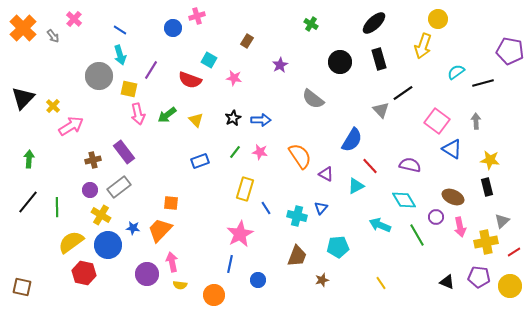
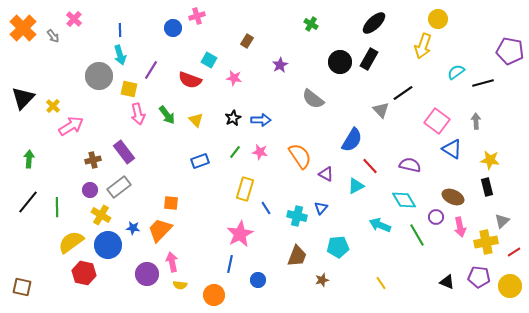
blue line at (120, 30): rotated 56 degrees clockwise
black rectangle at (379, 59): moved 10 px left; rotated 45 degrees clockwise
green arrow at (167, 115): rotated 90 degrees counterclockwise
